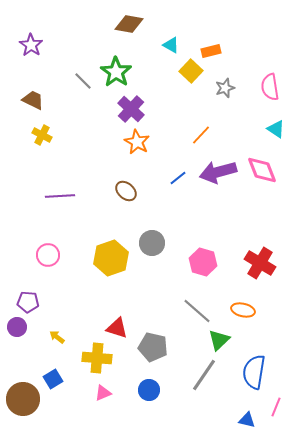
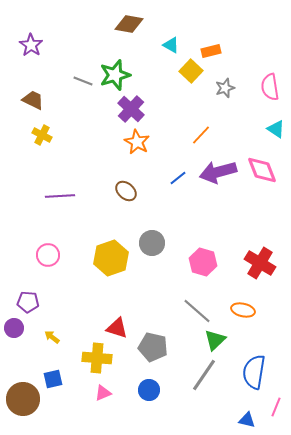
green star at (116, 72): moved 1 px left, 3 px down; rotated 20 degrees clockwise
gray line at (83, 81): rotated 24 degrees counterclockwise
purple circle at (17, 327): moved 3 px left, 1 px down
yellow arrow at (57, 337): moved 5 px left
green triangle at (219, 340): moved 4 px left
blue square at (53, 379): rotated 18 degrees clockwise
